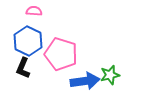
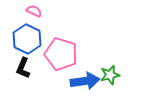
pink semicircle: rotated 21 degrees clockwise
blue hexagon: moved 1 px left, 2 px up
